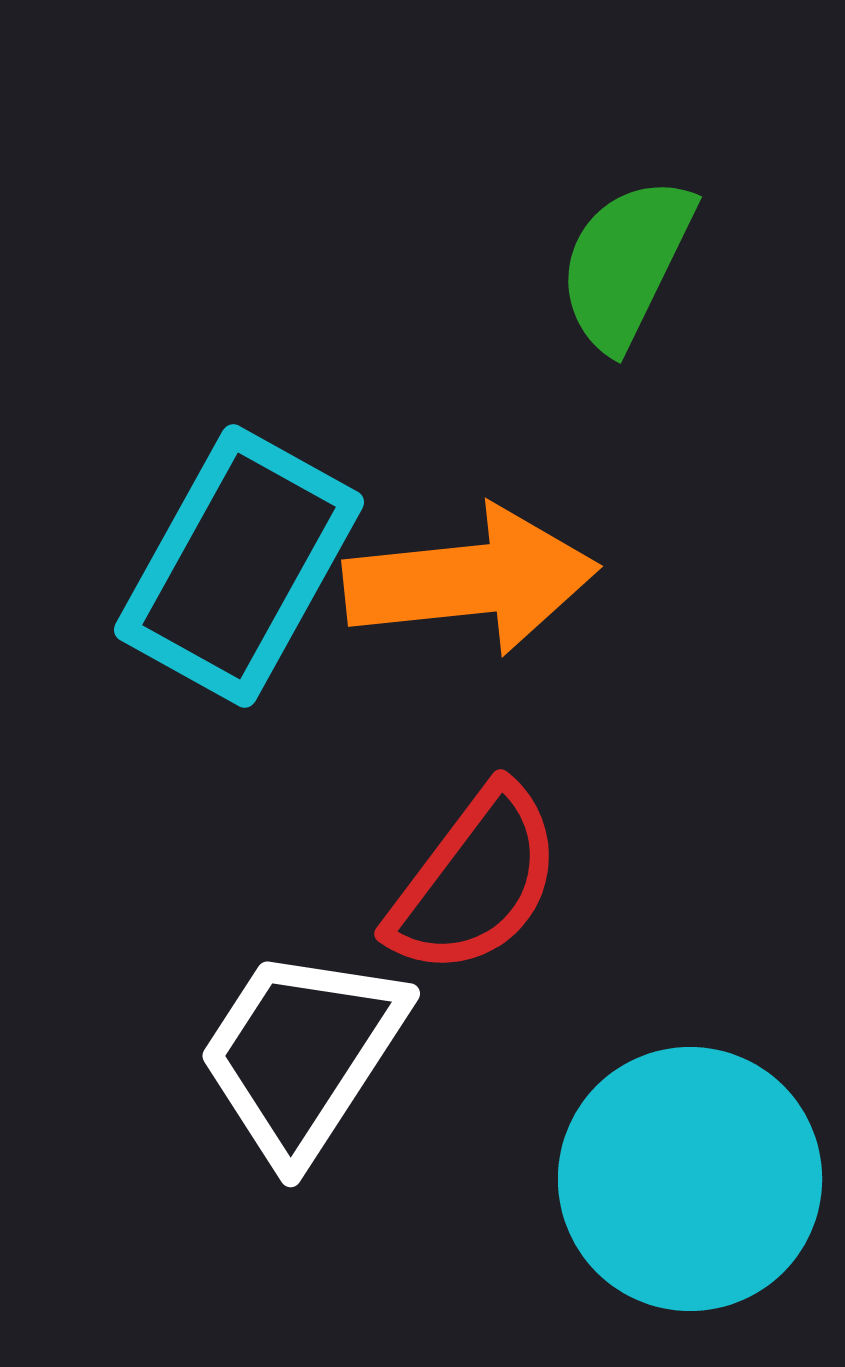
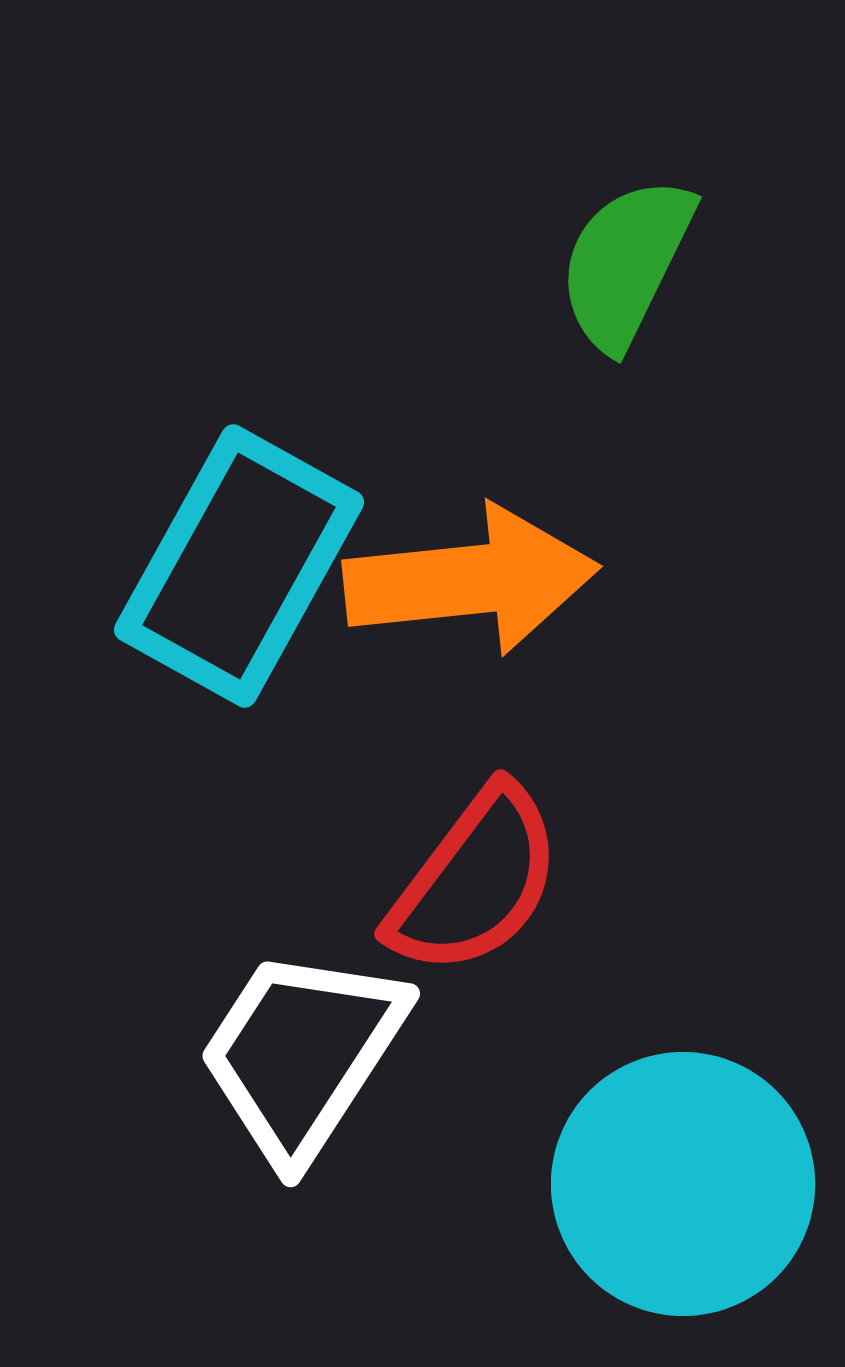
cyan circle: moved 7 px left, 5 px down
